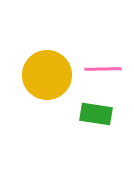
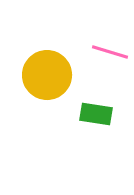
pink line: moved 7 px right, 17 px up; rotated 18 degrees clockwise
